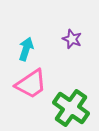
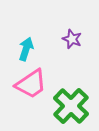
green cross: moved 2 px up; rotated 9 degrees clockwise
